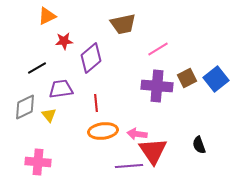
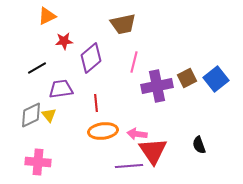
pink line: moved 24 px left, 13 px down; rotated 45 degrees counterclockwise
purple cross: rotated 16 degrees counterclockwise
gray diamond: moved 6 px right, 8 px down
